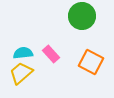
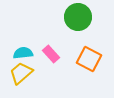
green circle: moved 4 px left, 1 px down
orange square: moved 2 px left, 3 px up
